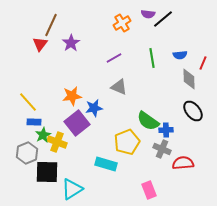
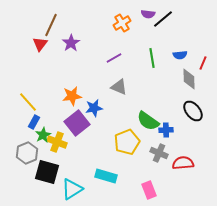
blue rectangle: rotated 64 degrees counterclockwise
gray cross: moved 3 px left, 4 px down
cyan rectangle: moved 12 px down
black square: rotated 15 degrees clockwise
